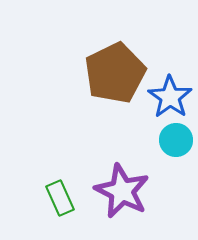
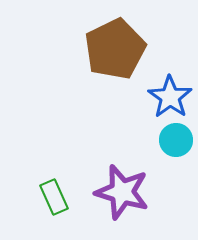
brown pentagon: moved 24 px up
purple star: moved 1 px down; rotated 10 degrees counterclockwise
green rectangle: moved 6 px left, 1 px up
